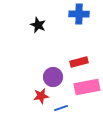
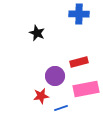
black star: moved 1 px left, 8 px down
purple circle: moved 2 px right, 1 px up
pink rectangle: moved 1 px left, 2 px down
